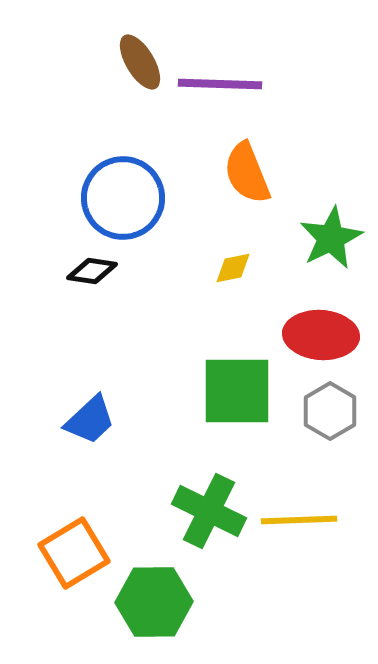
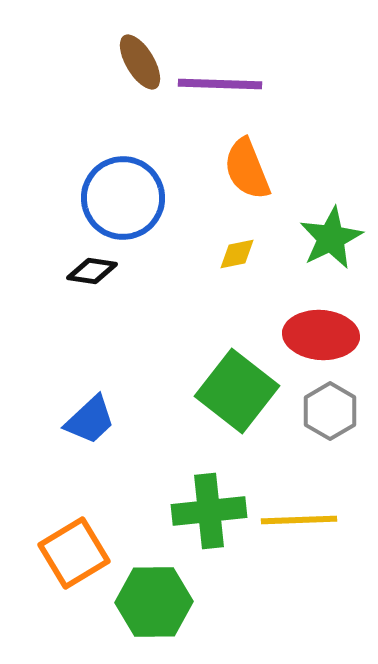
orange semicircle: moved 4 px up
yellow diamond: moved 4 px right, 14 px up
green square: rotated 38 degrees clockwise
green cross: rotated 32 degrees counterclockwise
